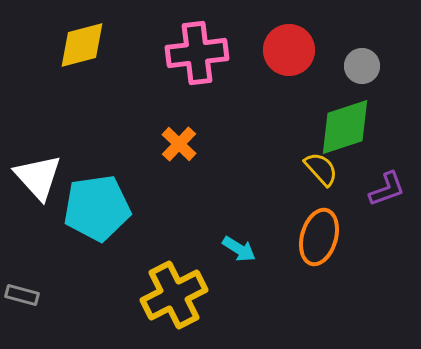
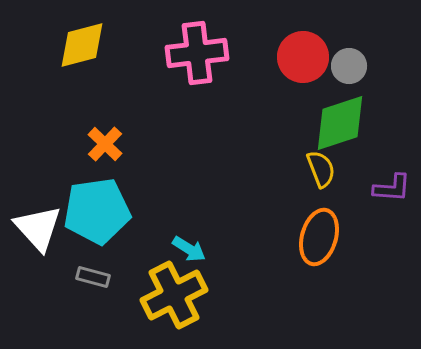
red circle: moved 14 px right, 7 px down
gray circle: moved 13 px left
green diamond: moved 5 px left, 4 px up
orange cross: moved 74 px left
yellow semicircle: rotated 21 degrees clockwise
white triangle: moved 51 px down
purple L-shape: moved 5 px right, 1 px up; rotated 24 degrees clockwise
cyan pentagon: moved 3 px down
cyan arrow: moved 50 px left
gray rectangle: moved 71 px right, 18 px up
